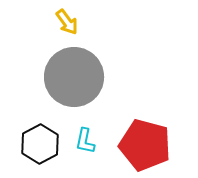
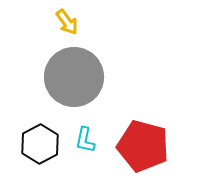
cyan L-shape: moved 1 px up
red pentagon: moved 2 px left, 1 px down
